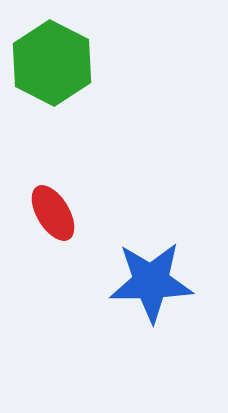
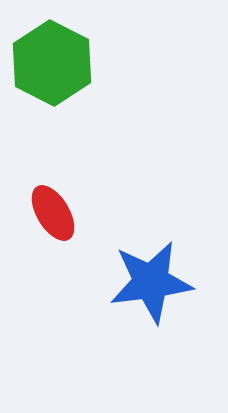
blue star: rotated 6 degrees counterclockwise
